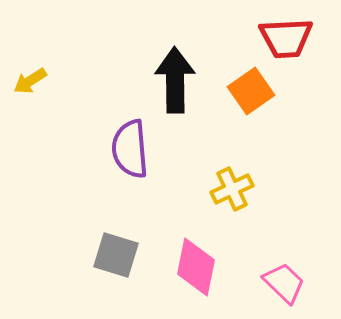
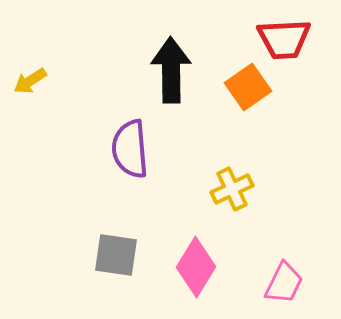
red trapezoid: moved 2 px left, 1 px down
black arrow: moved 4 px left, 10 px up
orange square: moved 3 px left, 4 px up
gray square: rotated 9 degrees counterclockwise
pink diamond: rotated 20 degrees clockwise
pink trapezoid: rotated 72 degrees clockwise
